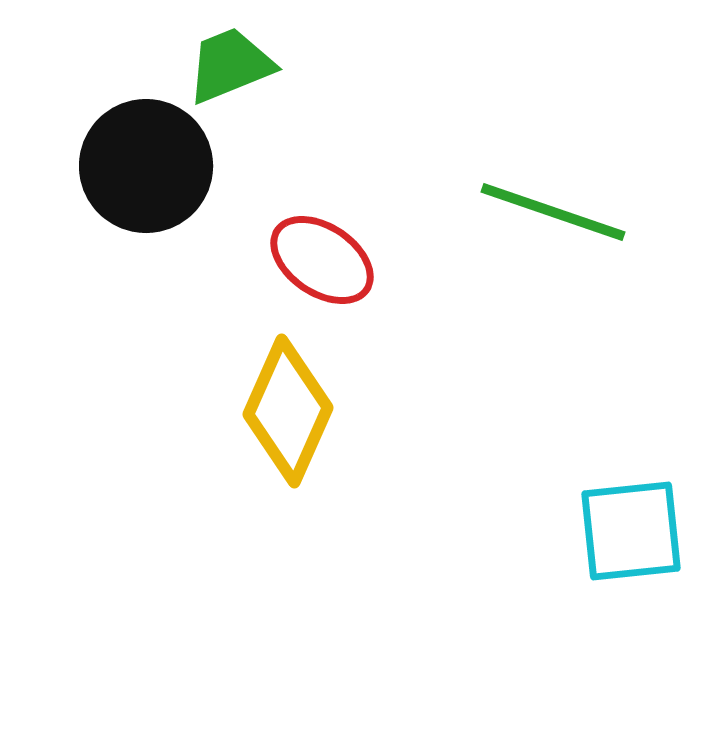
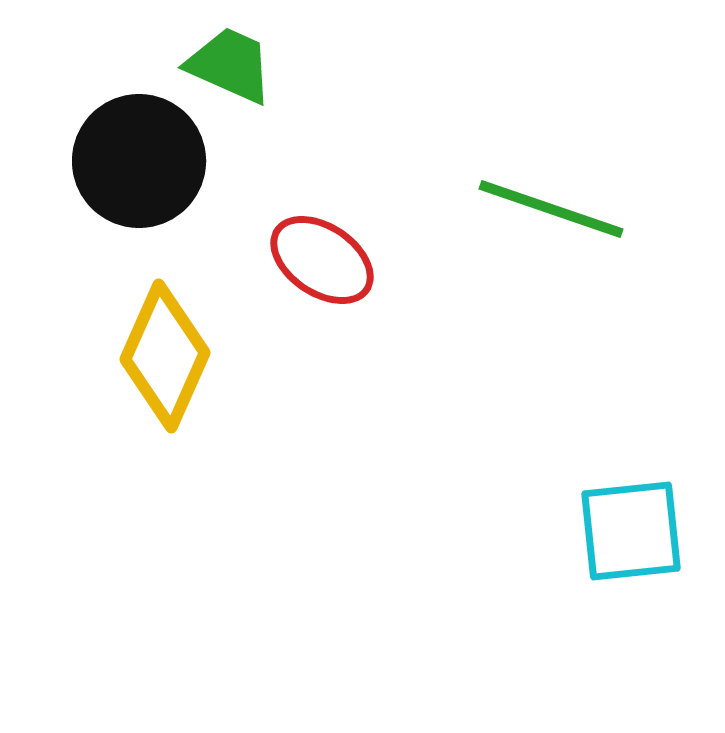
green trapezoid: rotated 46 degrees clockwise
black circle: moved 7 px left, 5 px up
green line: moved 2 px left, 3 px up
yellow diamond: moved 123 px left, 55 px up
